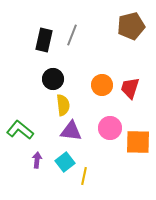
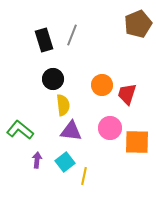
brown pentagon: moved 7 px right, 2 px up; rotated 8 degrees counterclockwise
black rectangle: rotated 30 degrees counterclockwise
red trapezoid: moved 3 px left, 6 px down
orange square: moved 1 px left
